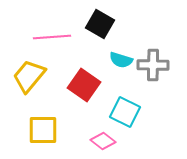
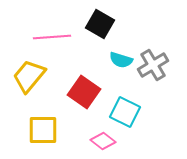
gray cross: rotated 32 degrees counterclockwise
red square: moved 7 px down
